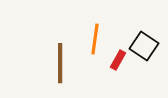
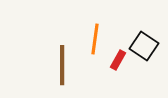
brown line: moved 2 px right, 2 px down
